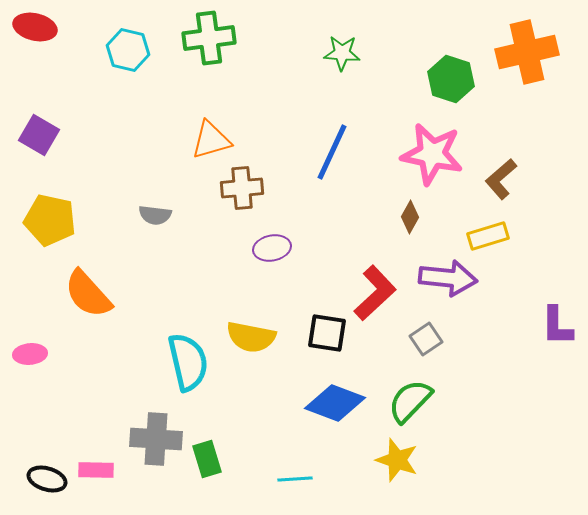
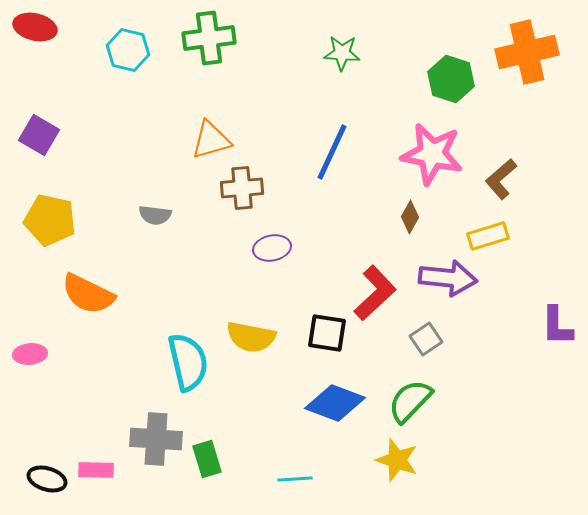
orange semicircle: rotated 22 degrees counterclockwise
